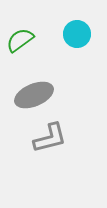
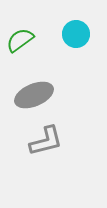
cyan circle: moved 1 px left
gray L-shape: moved 4 px left, 3 px down
